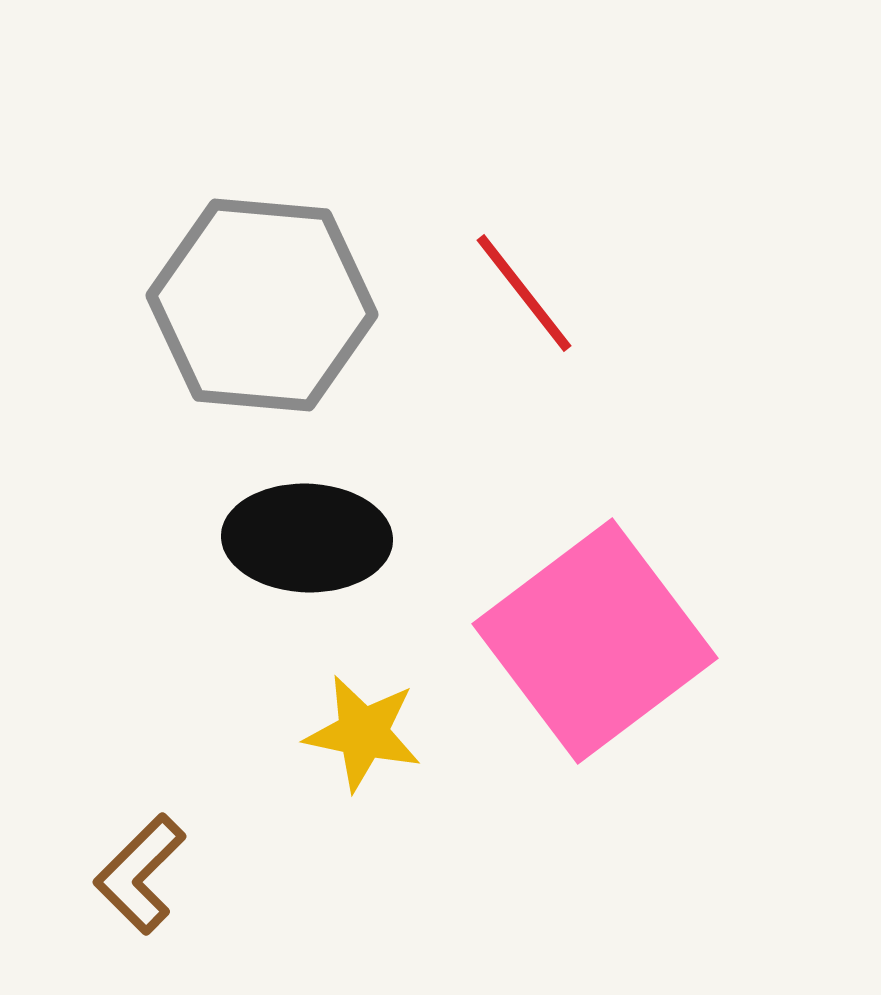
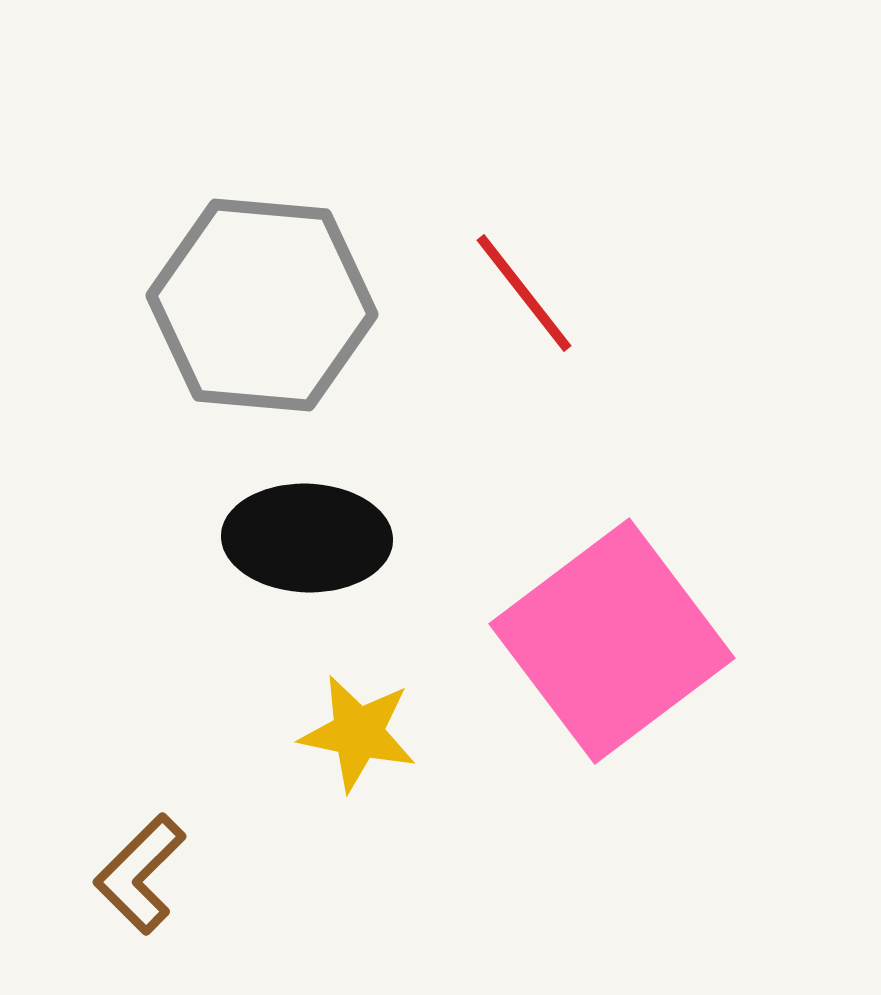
pink square: moved 17 px right
yellow star: moved 5 px left
